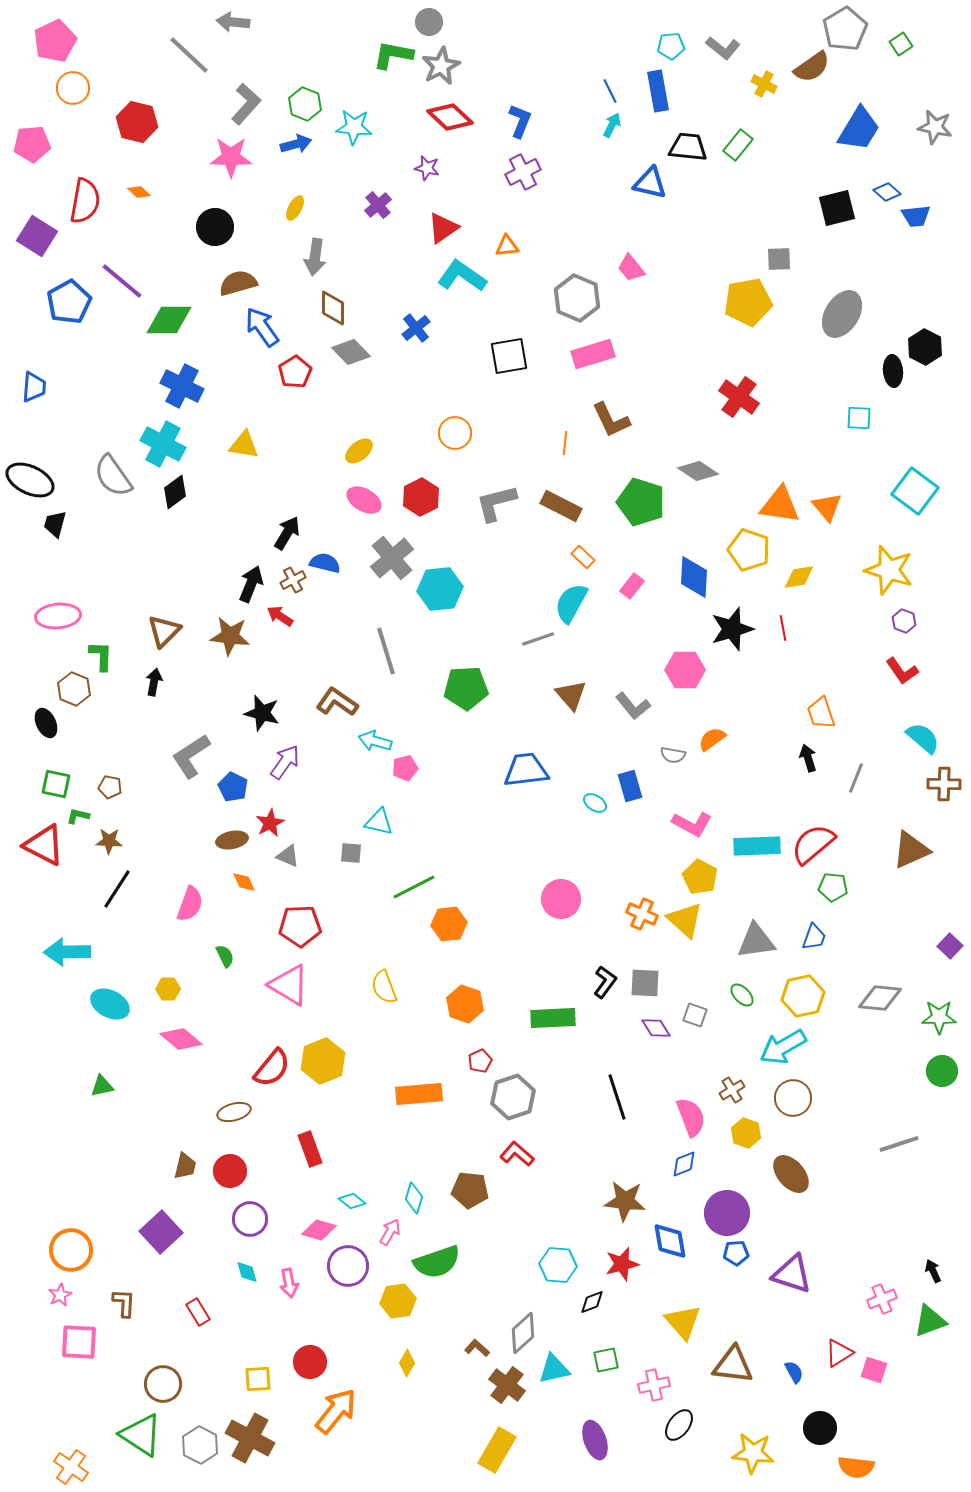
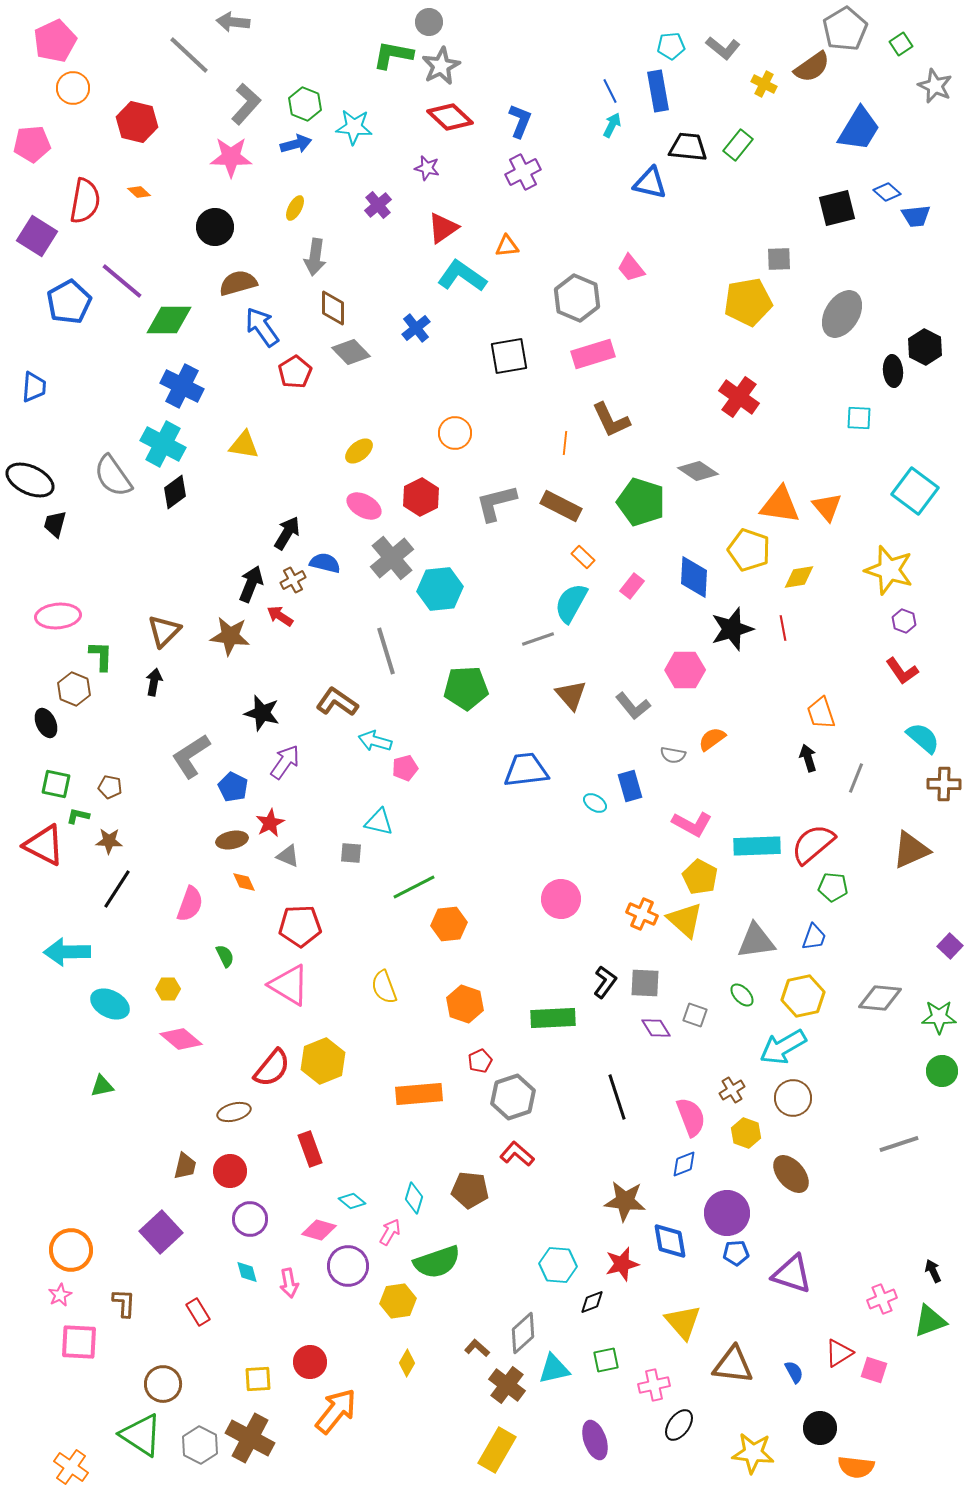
gray star at (935, 127): moved 41 px up; rotated 12 degrees clockwise
pink ellipse at (364, 500): moved 6 px down
